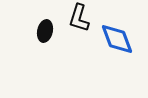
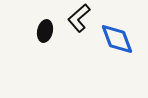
black L-shape: rotated 32 degrees clockwise
